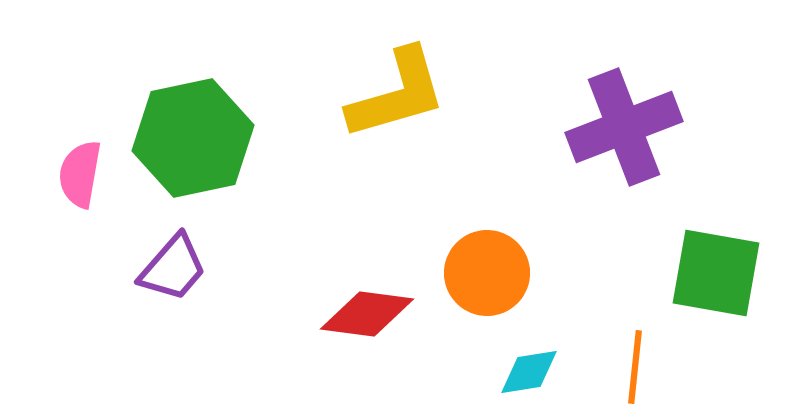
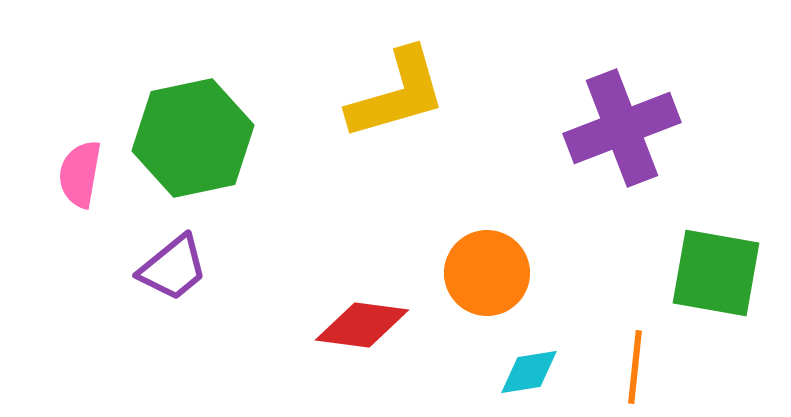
purple cross: moved 2 px left, 1 px down
purple trapezoid: rotated 10 degrees clockwise
red diamond: moved 5 px left, 11 px down
